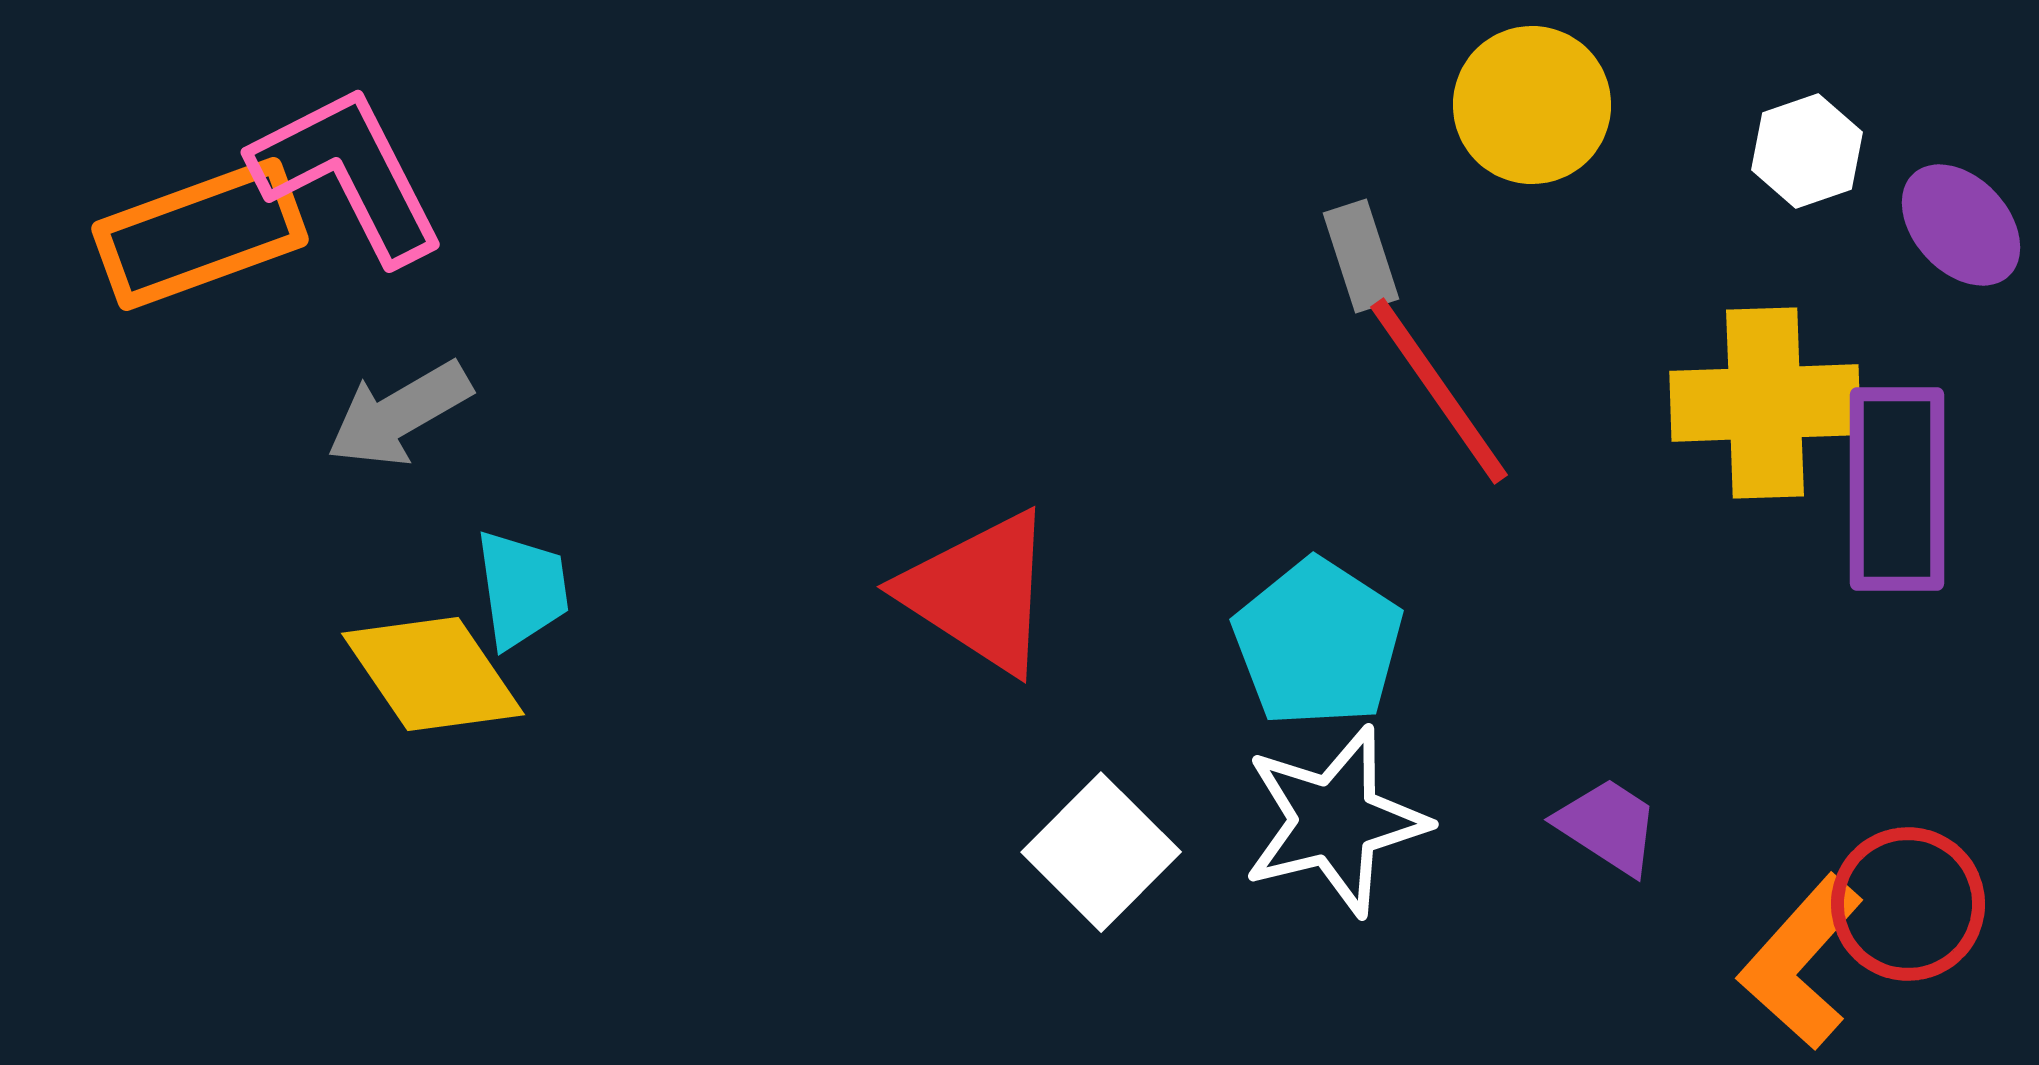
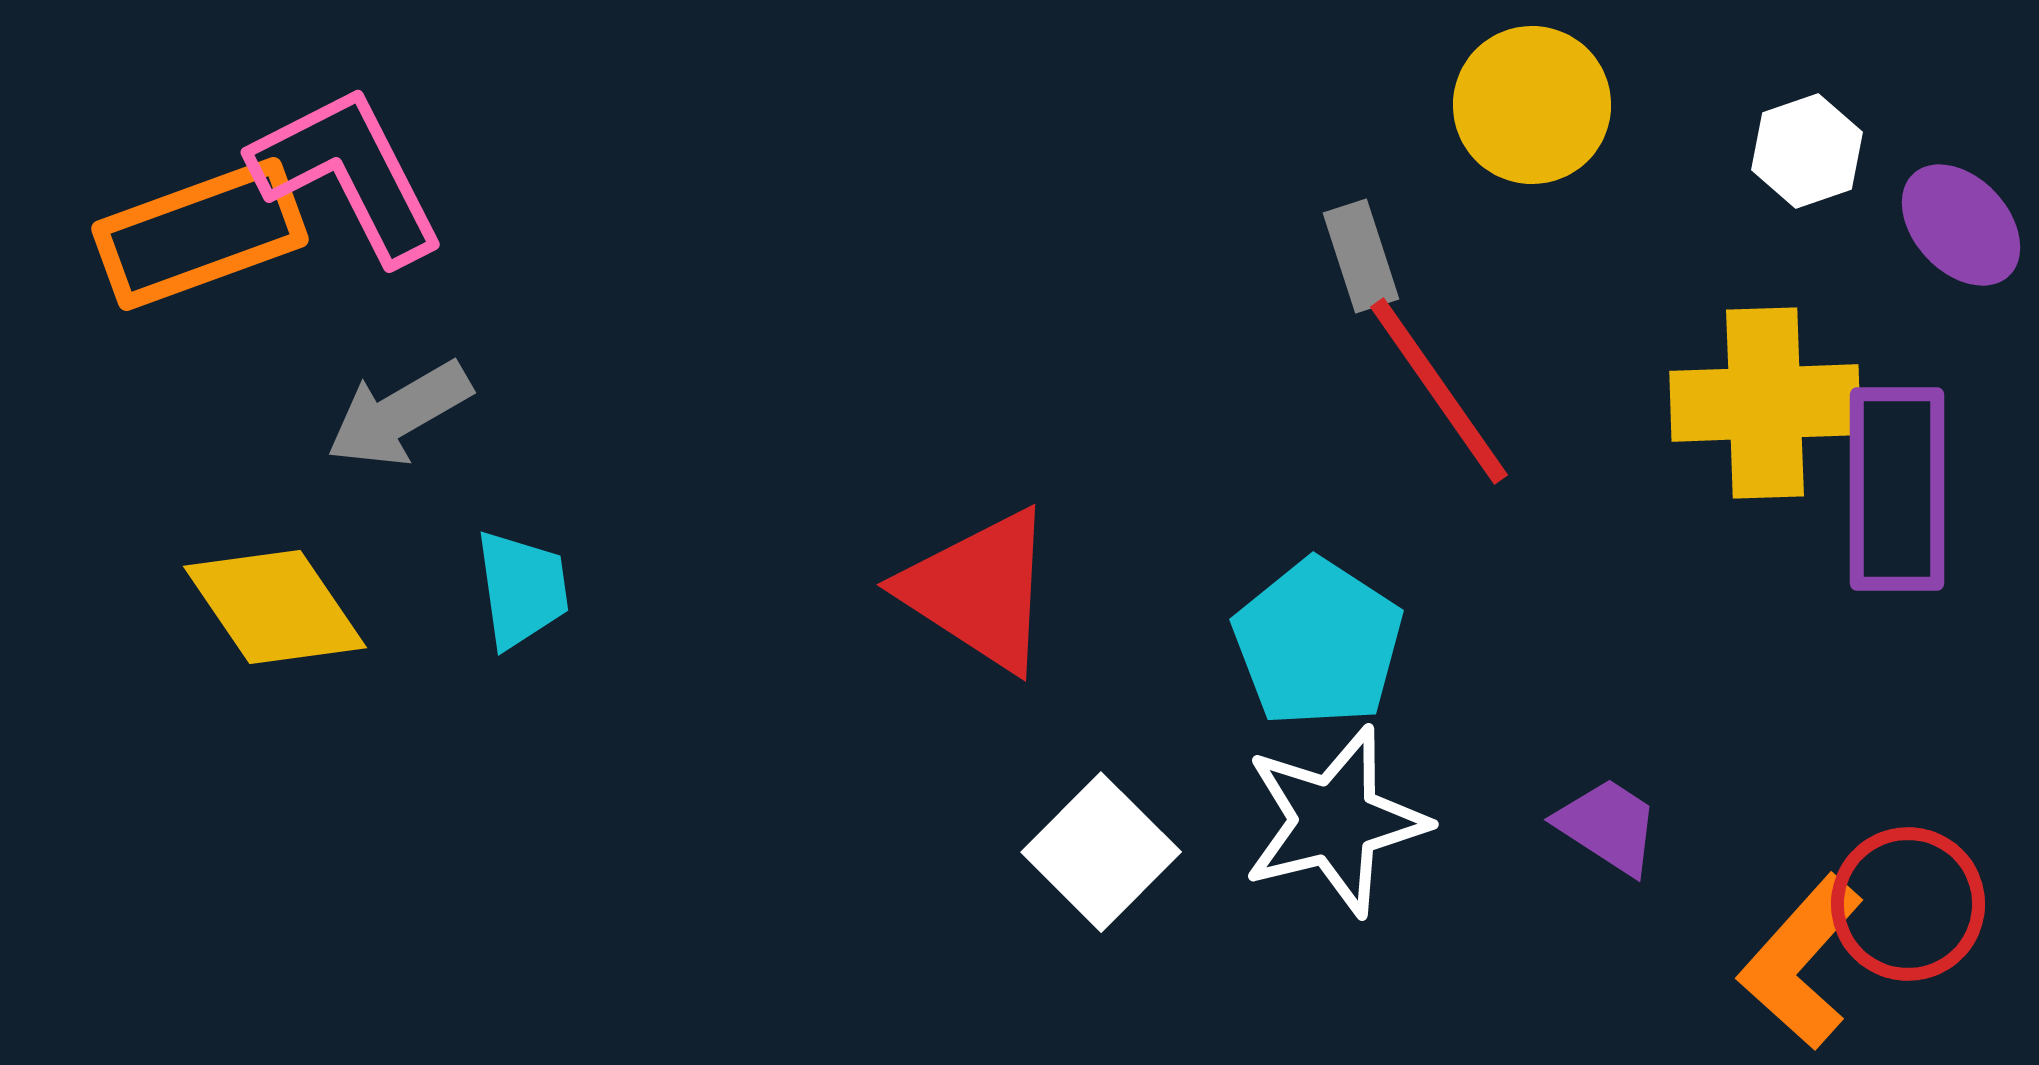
red triangle: moved 2 px up
yellow diamond: moved 158 px left, 67 px up
